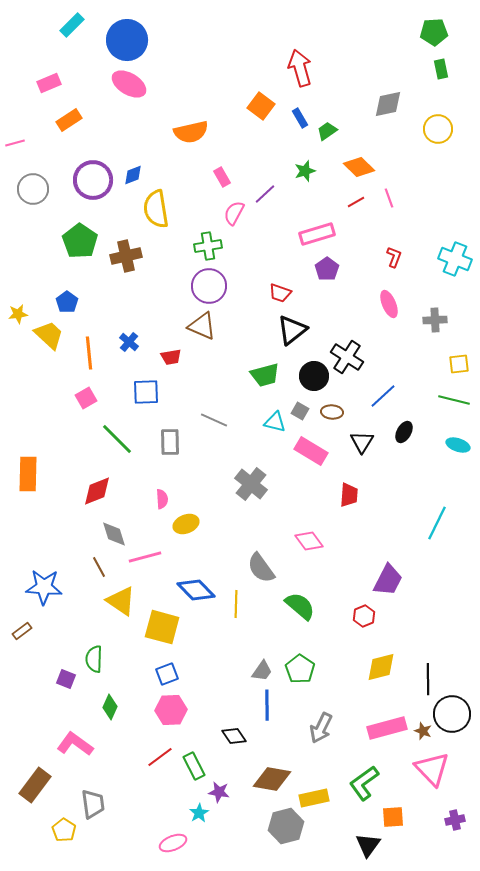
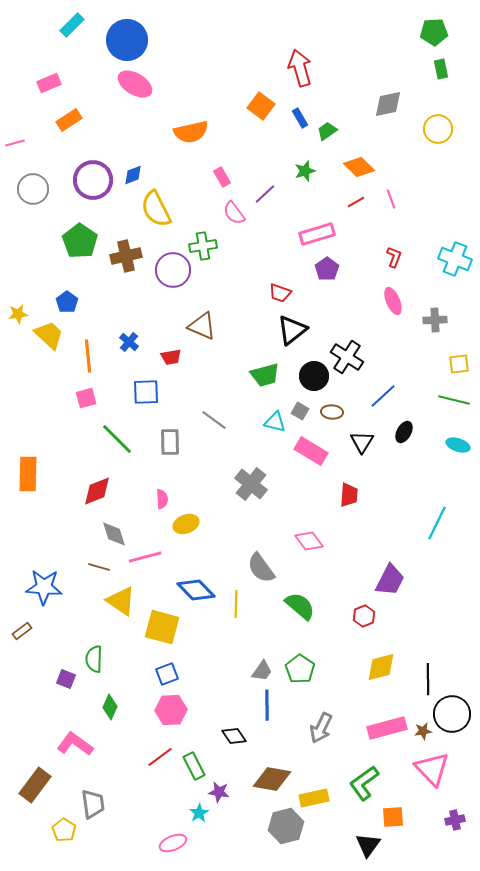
pink ellipse at (129, 84): moved 6 px right
pink line at (389, 198): moved 2 px right, 1 px down
yellow semicircle at (156, 209): rotated 18 degrees counterclockwise
pink semicircle at (234, 213): rotated 65 degrees counterclockwise
green cross at (208, 246): moved 5 px left
purple circle at (209, 286): moved 36 px left, 16 px up
pink ellipse at (389, 304): moved 4 px right, 3 px up
orange line at (89, 353): moved 1 px left, 3 px down
pink square at (86, 398): rotated 15 degrees clockwise
gray line at (214, 420): rotated 12 degrees clockwise
brown line at (99, 567): rotated 45 degrees counterclockwise
purple trapezoid at (388, 580): moved 2 px right
brown star at (423, 731): rotated 30 degrees counterclockwise
